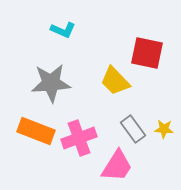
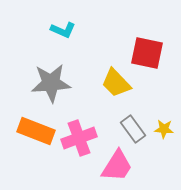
yellow trapezoid: moved 1 px right, 2 px down
